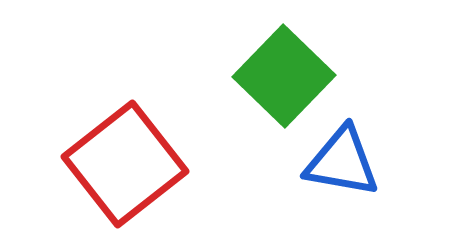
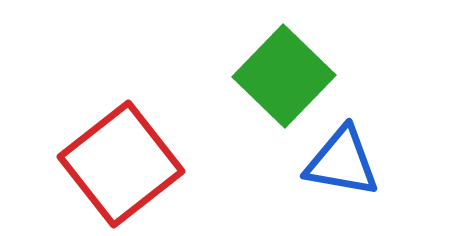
red square: moved 4 px left
